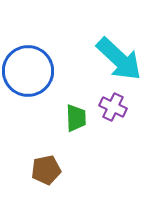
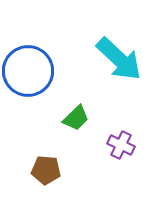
purple cross: moved 8 px right, 38 px down
green trapezoid: rotated 48 degrees clockwise
brown pentagon: rotated 16 degrees clockwise
